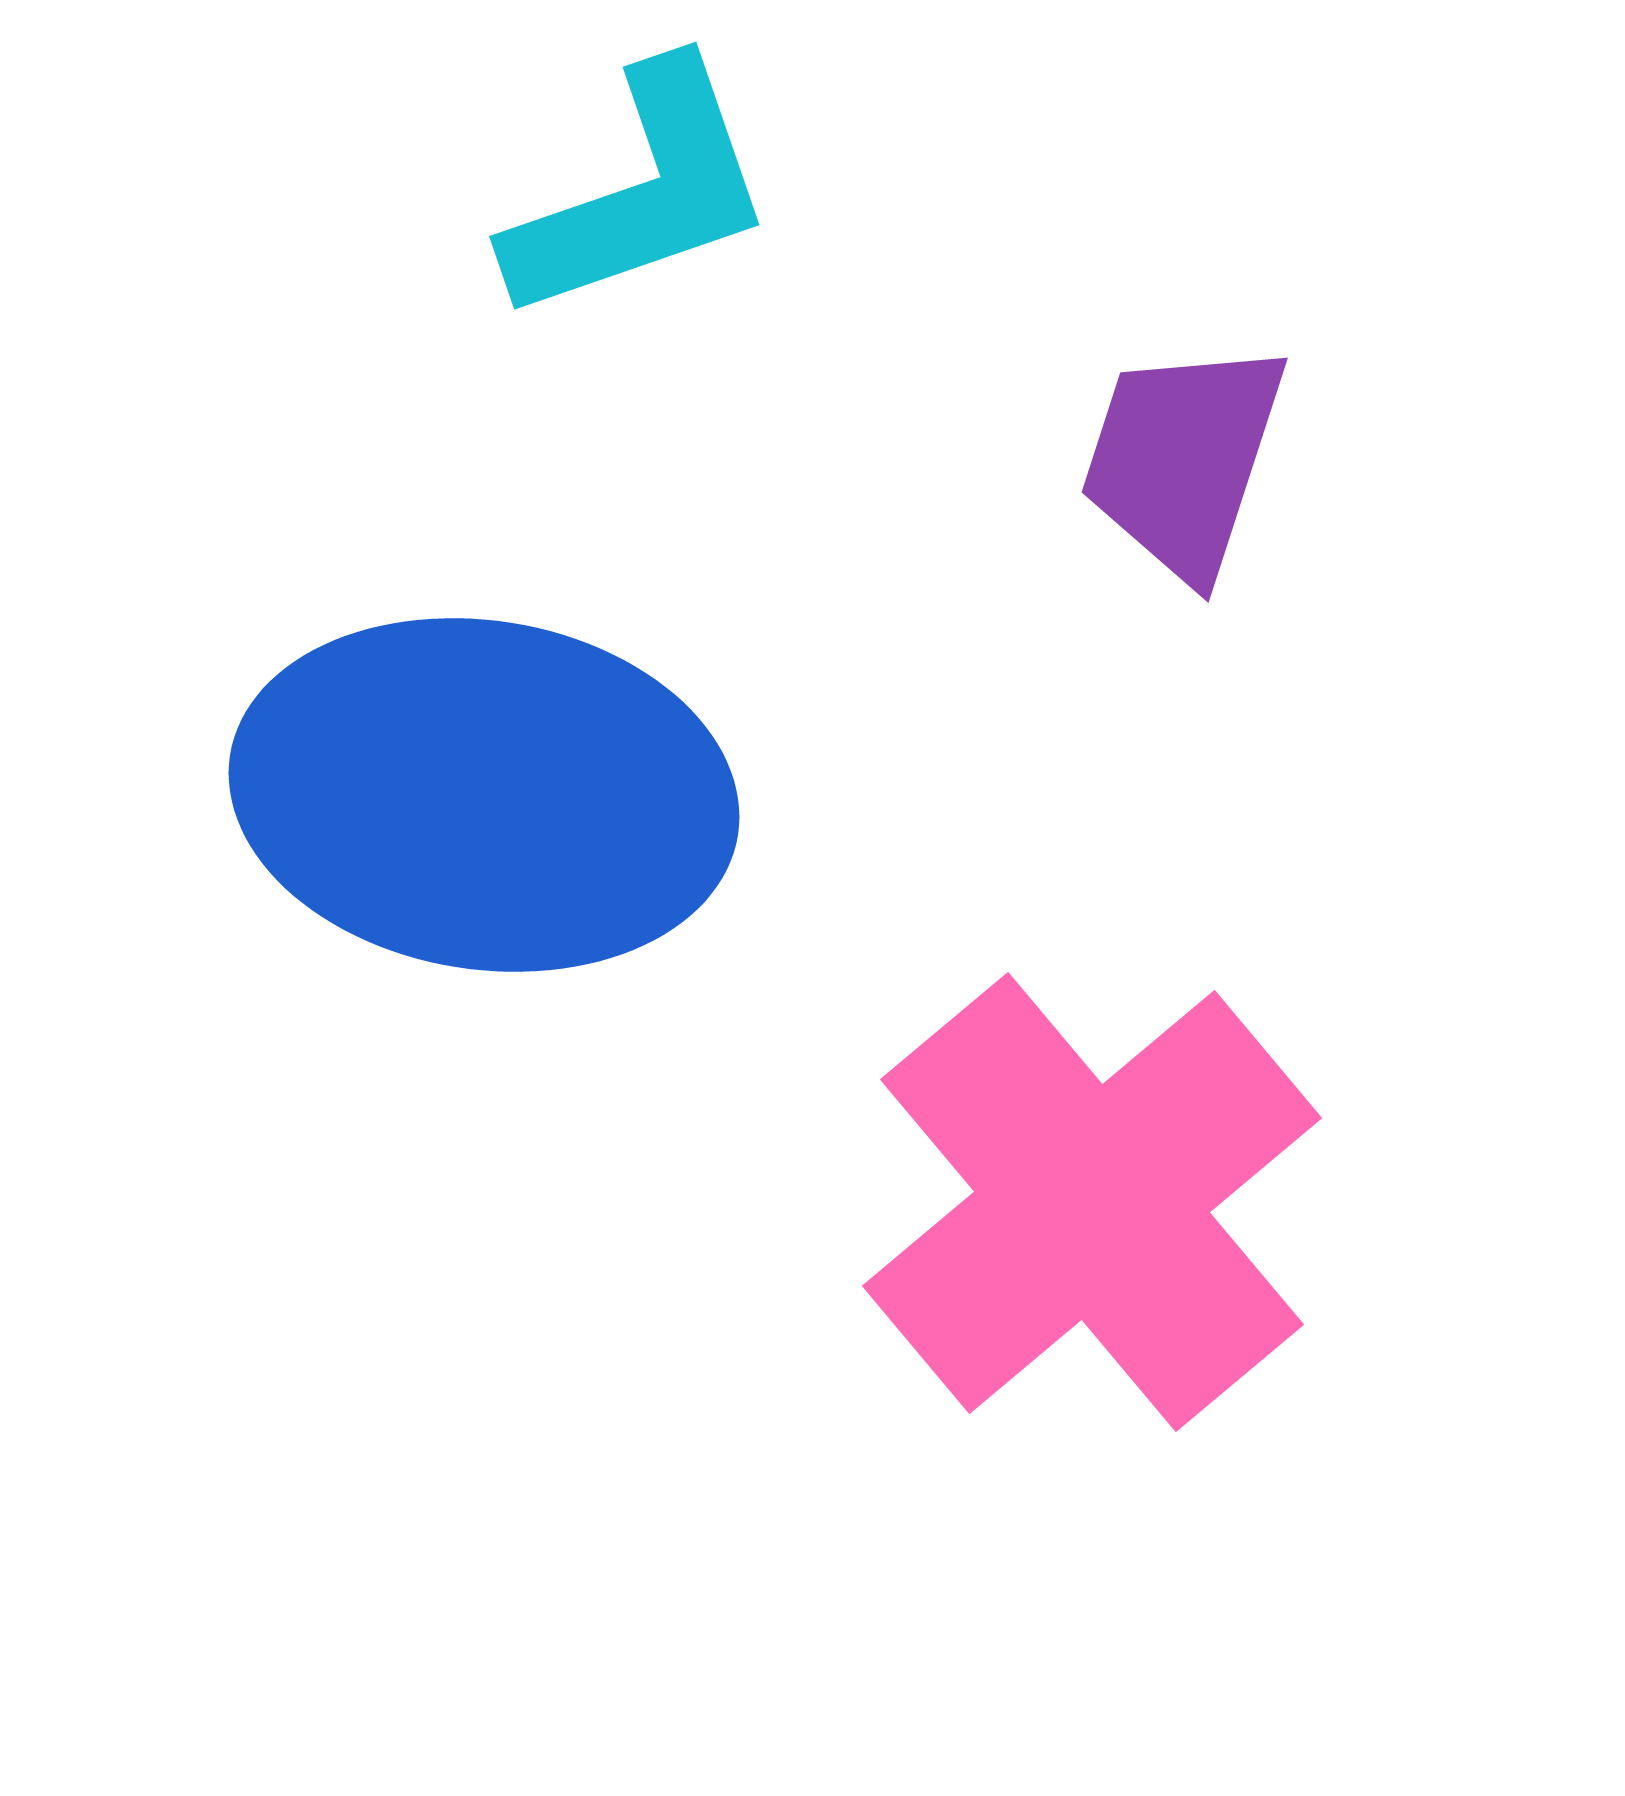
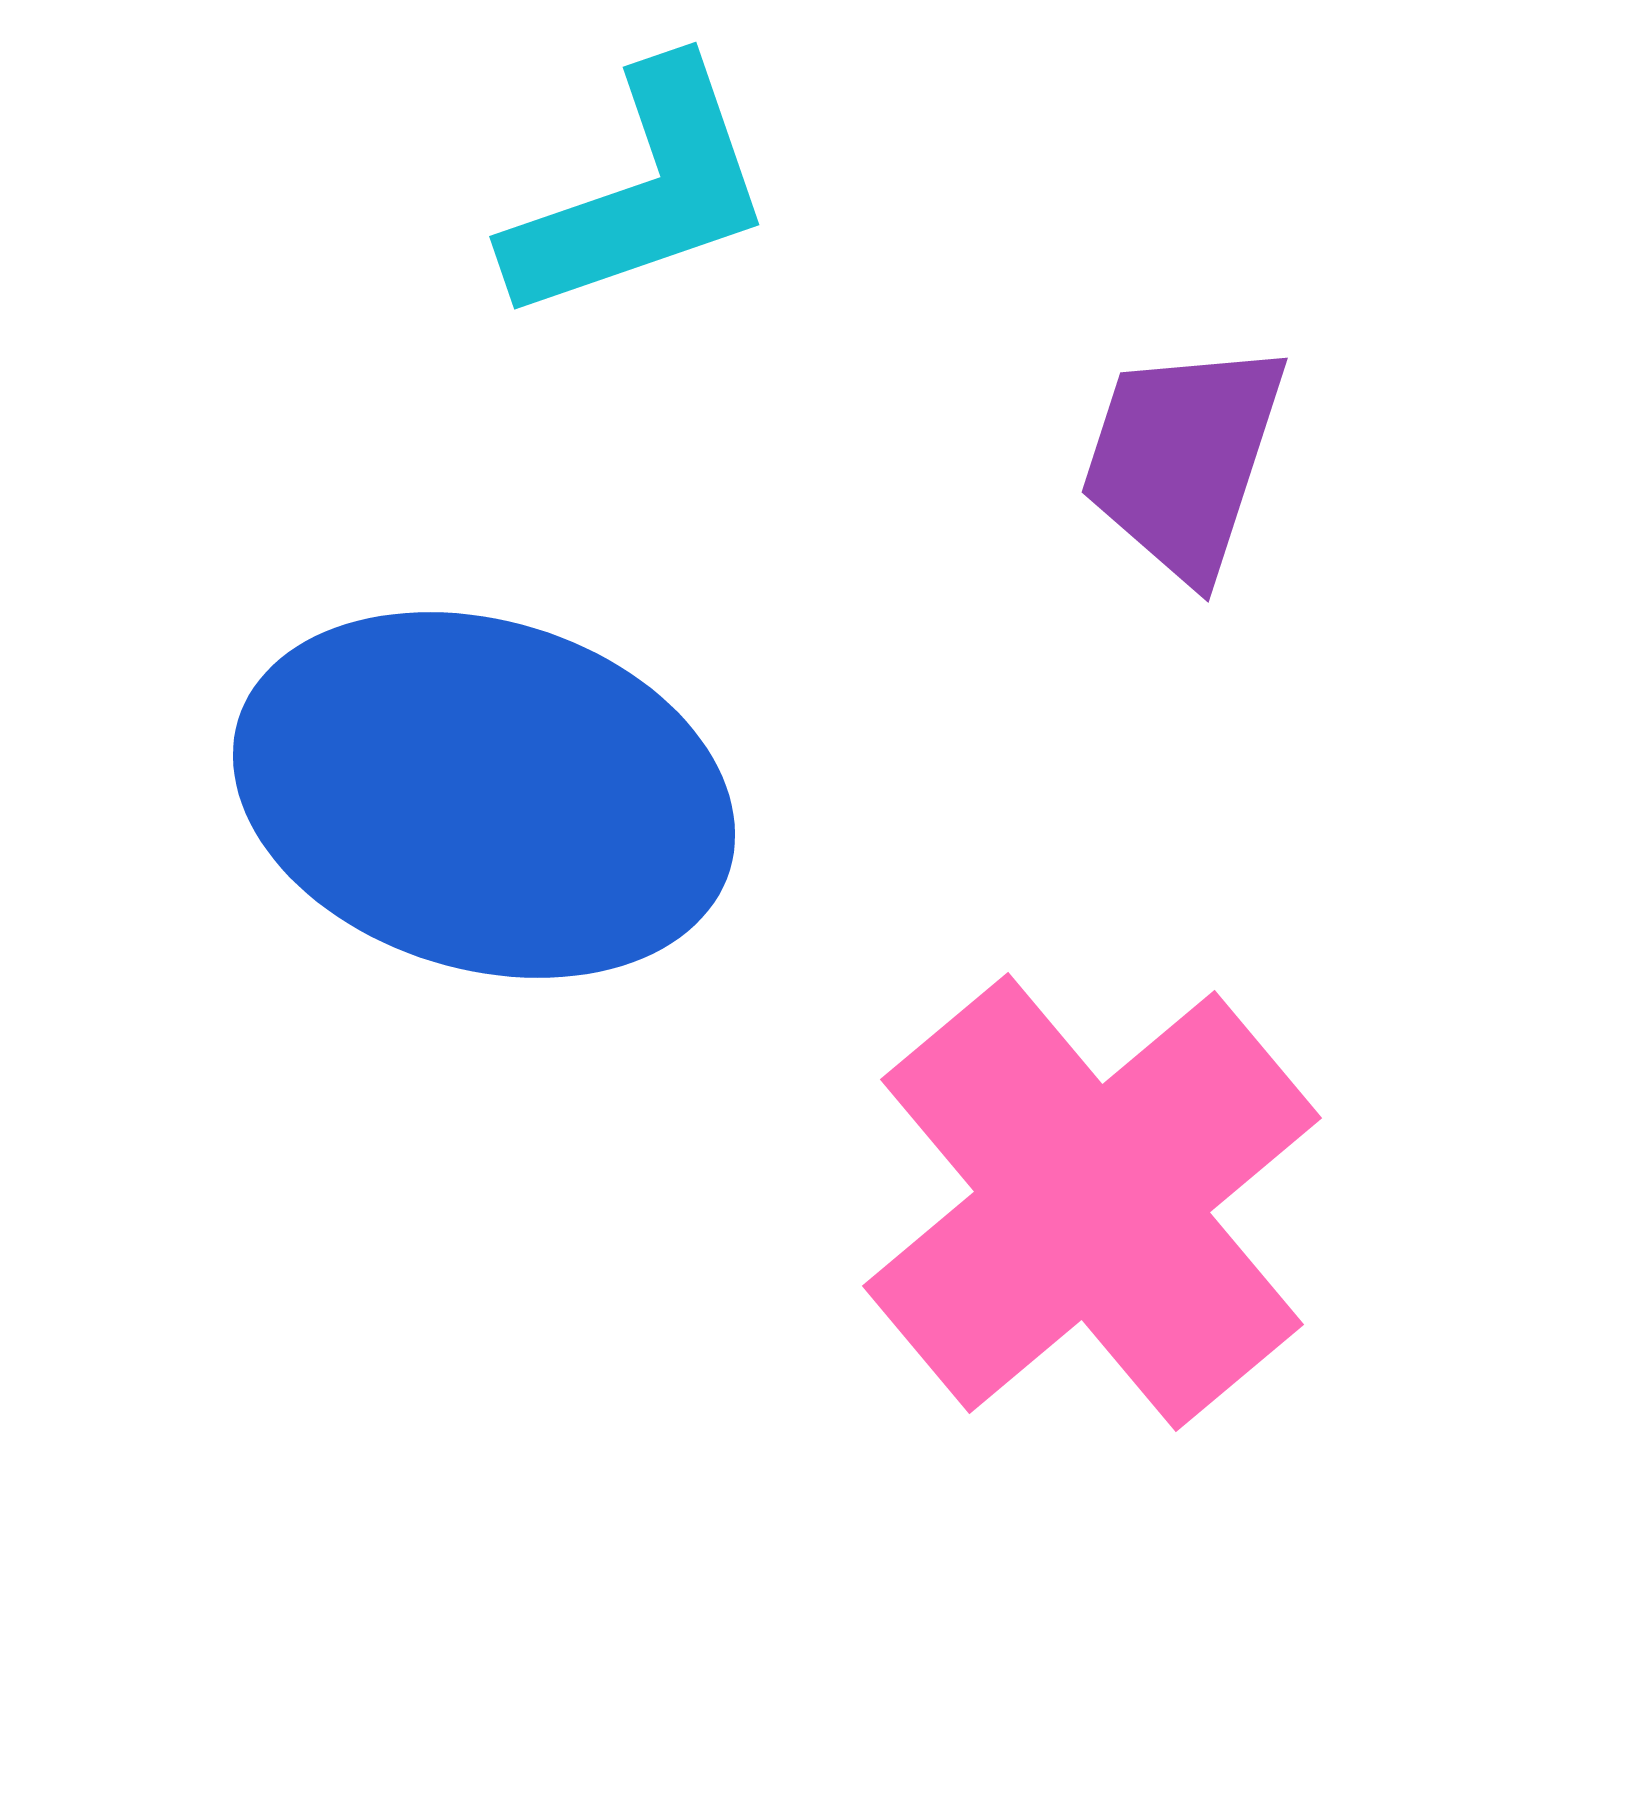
blue ellipse: rotated 8 degrees clockwise
